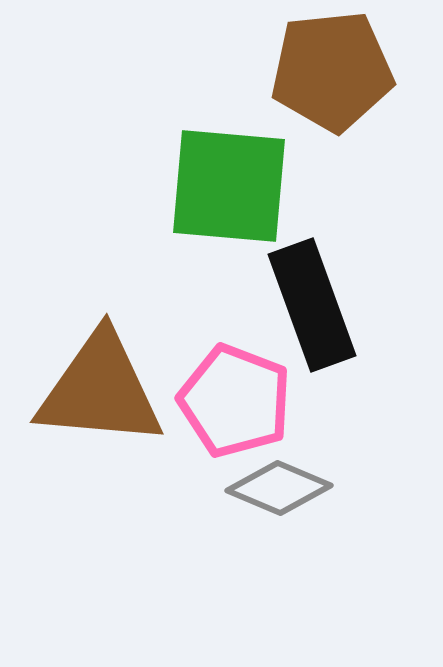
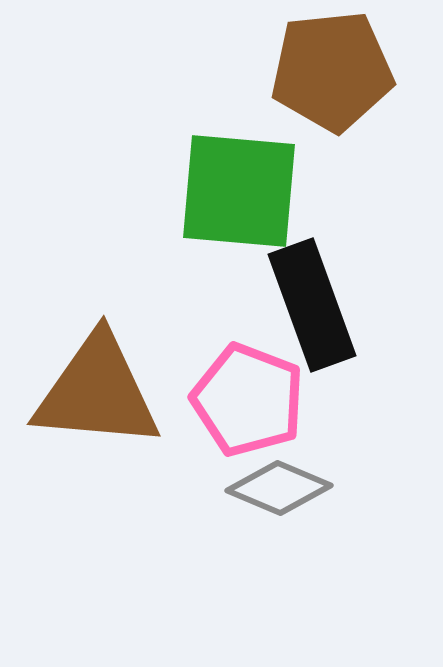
green square: moved 10 px right, 5 px down
brown triangle: moved 3 px left, 2 px down
pink pentagon: moved 13 px right, 1 px up
